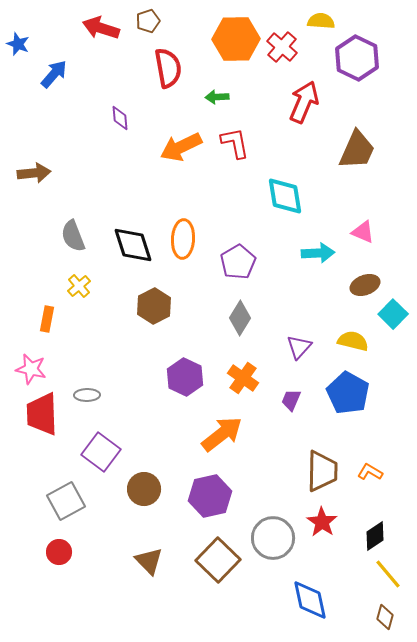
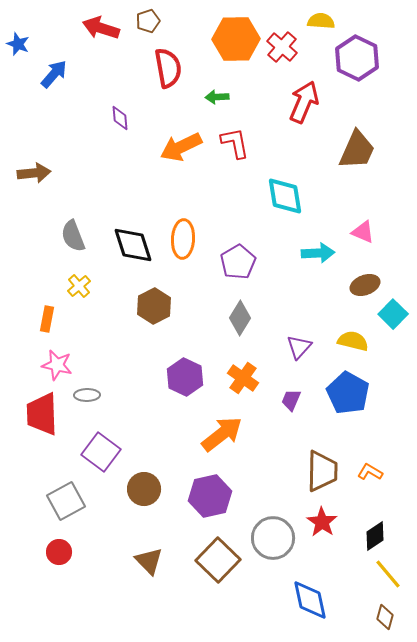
pink star at (31, 369): moved 26 px right, 4 px up
